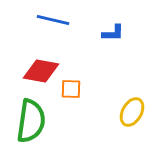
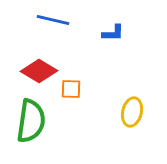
red diamond: moved 2 px left; rotated 21 degrees clockwise
yellow ellipse: rotated 16 degrees counterclockwise
